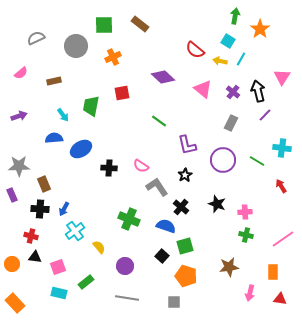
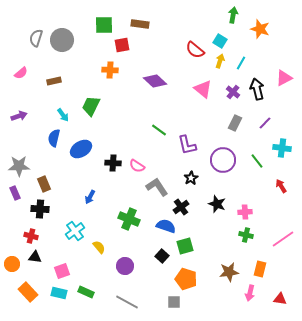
green arrow at (235, 16): moved 2 px left, 1 px up
brown rectangle at (140, 24): rotated 30 degrees counterclockwise
orange star at (260, 29): rotated 18 degrees counterclockwise
gray semicircle at (36, 38): rotated 48 degrees counterclockwise
cyan square at (228, 41): moved 8 px left
gray circle at (76, 46): moved 14 px left, 6 px up
orange cross at (113, 57): moved 3 px left, 13 px down; rotated 28 degrees clockwise
cyan line at (241, 59): moved 4 px down
yellow arrow at (220, 61): rotated 96 degrees clockwise
purple diamond at (163, 77): moved 8 px left, 4 px down
pink triangle at (282, 77): moved 2 px right, 1 px down; rotated 30 degrees clockwise
black arrow at (258, 91): moved 1 px left, 2 px up
red square at (122, 93): moved 48 px up
green trapezoid at (91, 106): rotated 15 degrees clockwise
purple line at (265, 115): moved 8 px down
green line at (159, 121): moved 9 px down
gray rectangle at (231, 123): moved 4 px right
blue semicircle at (54, 138): rotated 72 degrees counterclockwise
green line at (257, 161): rotated 21 degrees clockwise
pink semicircle at (141, 166): moved 4 px left
black cross at (109, 168): moved 4 px right, 5 px up
black star at (185, 175): moved 6 px right, 3 px down
purple rectangle at (12, 195): moved 3 px right, 2 px up
black cross at (181, 207): rotated 14 degrees clockwise
blue arrow at (64, 209): moved 26 px right, 12 px up
pink square at (58, 267): moved 4 px right, 4 px down
brown star at (229, 267): moved 5 px down
orange rectangle at (273, 272): moved 13 px left, 3 px up; rotated 14 degrees clockwise
orange pentagon at (186, 276): moved 3 px down
green rectangle at (86, 282): moved 10 px down; rotated 63 degrees clockwise
gray line at (127, 298): moved 4 px down; rotated 20 degrees clockwise
orange rectangle at (15, 303): moved 13 px right, 11 px up
